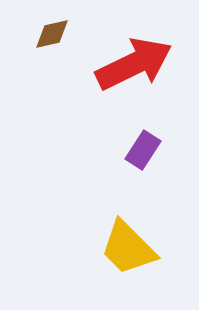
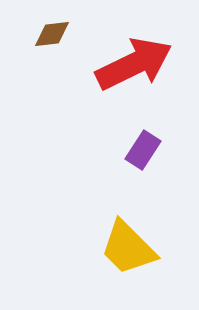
brown diamond: rotated 6 degrees clockwise
